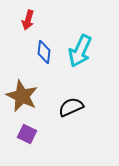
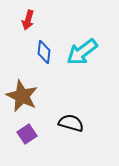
cyan arrow: moved 2 px right, 1 px down; rotated 28 degrees clockwise
black semicircle: moved 16 px down; rotated 40 degrees clockwise
purple square: rotated 30 degrees clockwise
